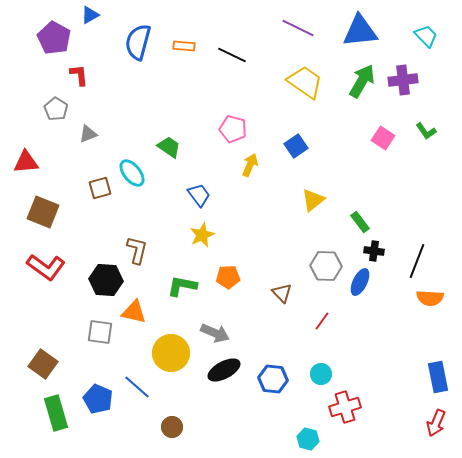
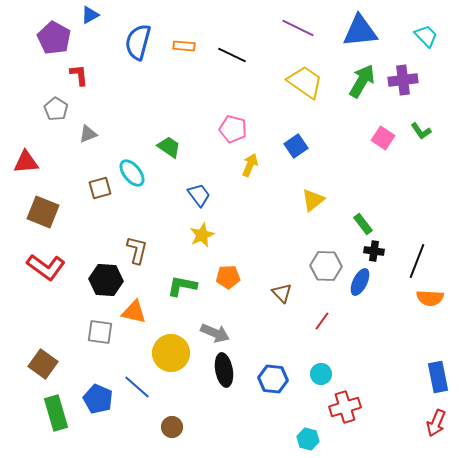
green L-shape at (426, 131): moved 5 px left
green rectangle at (360, 222): moved 3 px right, 2 px down
black ellipse at (224, 370): rotated 72 degrees counterclockwise
